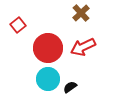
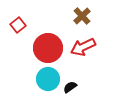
brown cross: moved 1 px right, 3 px down
